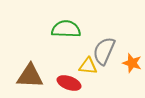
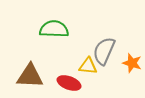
green semicircle: moved 12 px left
